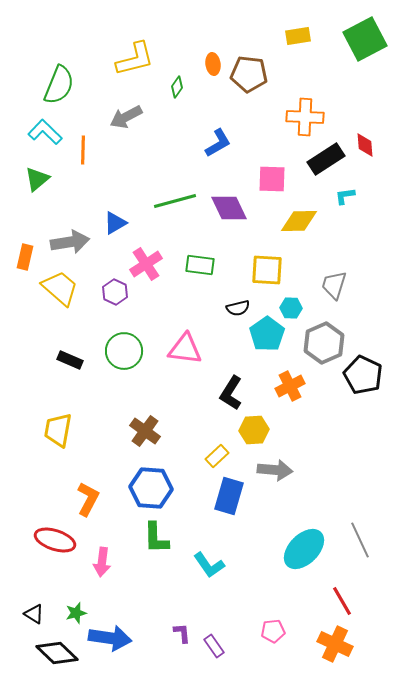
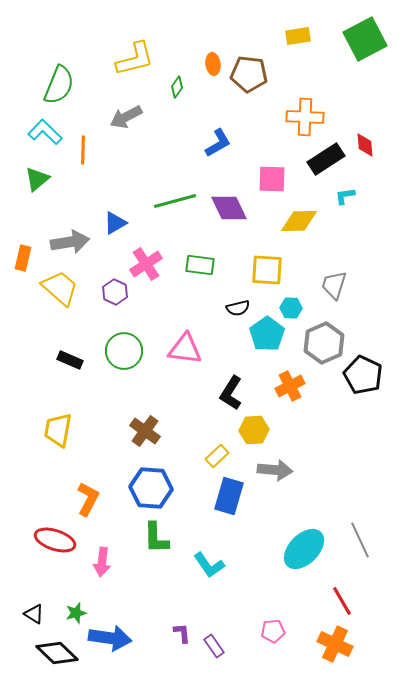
orange rectangle at (25, 257): moved 2 px left, 1 px down
